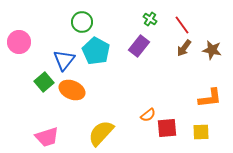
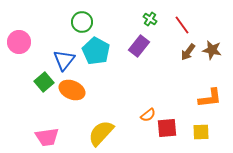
brown arrow: moved 4 px right, 4 px down
pink trapezoid: rotated 10 degrees clockwise
